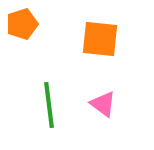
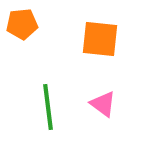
orange pentagon: rotated 12 degrees clockwise
green line: moved 1 px left, 2 px down
